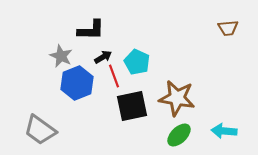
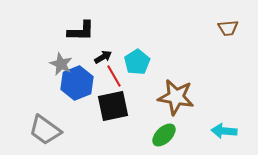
black L-shape: moved 10 px left, 1 px down
gray star: moved 8 px down
cyan pentagon: rotated 15 degrees clockwise
red line: rotated 10 degrees counterclockwise
brown star: moved 1 px left, 1 px up
black square: moved 19 px left
gray trapezoid: moved 5 px right
green ellipse: moved 15 px left
